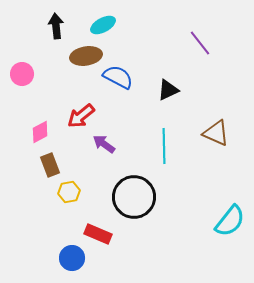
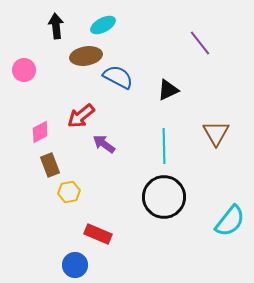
pink circle: moved 2 px right, 4 px up
brown triangle: rotated 36 degrees clockwise
black circle: moved 30 px right
blue circle: moved 3 px right, 7 px down
